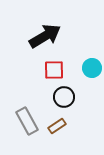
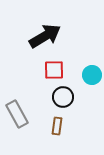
cyan circle: moved 7 px down
black circle: moved 1 px left
gray rectangle: moved 10 px left, 7 px up
brown rectangle: rotated 48 degrees counterclockwise
